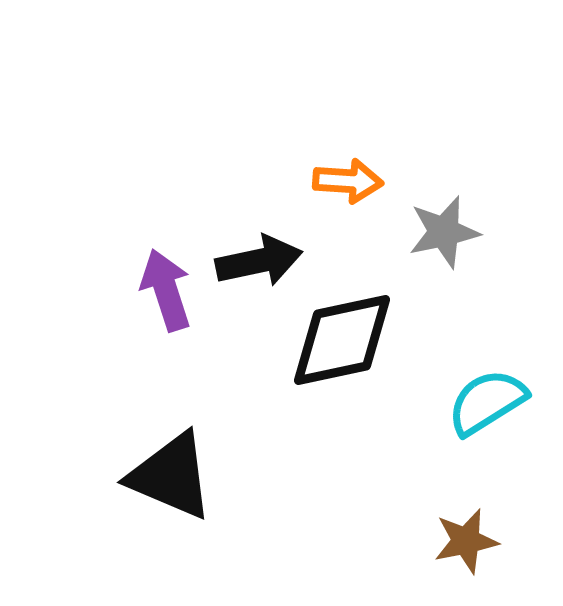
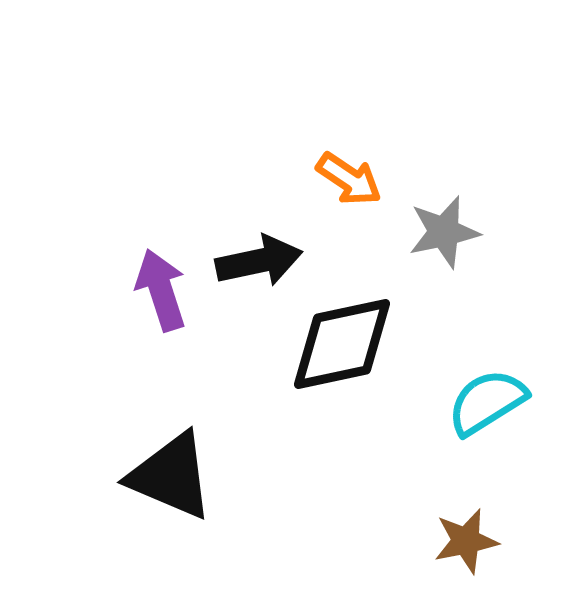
orange arrow: moved 1 px right, 2 px up; rotated 30 degrees clockwise
purple arrow: moved 5 px left
black diamond: moved 4 px down
